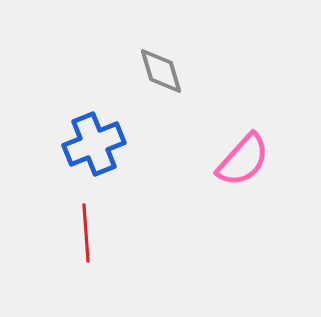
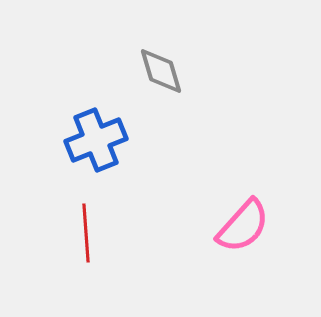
blue cross: moved 2 px right, 4 px up
pink semicircle: moved 66 px down
